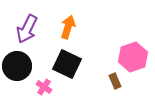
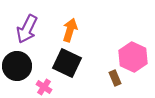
orange arrow: moved 2 px right, 3 px down
pink hexagon: rotated 16 degrees counterclockwise
black square: moved 1 px up
brown rectangle: moved 3 px up
